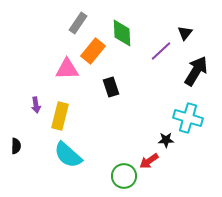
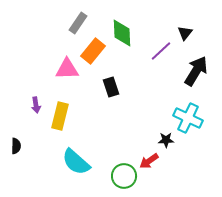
cyan cross: rotated 8 degrees clockwise
cyan semicircle: moved 8 px right, 7 px down
